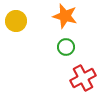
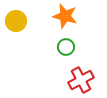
red cross: moved 2 px left, 2 px down
